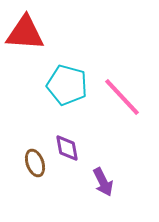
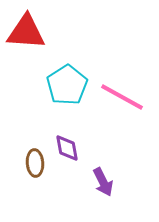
red triangle: moved 1 px right, 1 px up
cyan pentagon: rotated 24 degrees clockwise
pink line: rotated 18 degrees counterclockwise
brown ellipse: rotated 16 degrees clockwise
